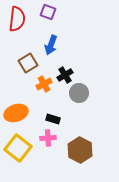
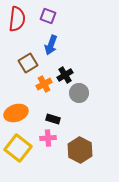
purple square: moved 4 px down
